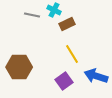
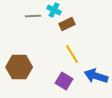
gray line: moved 1 px right, 1 px down; rotated 14 degrees counterclockwise
purple square: rotated 24 degrees counterclockwise
